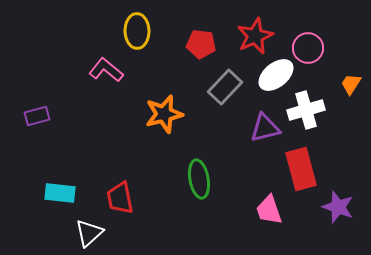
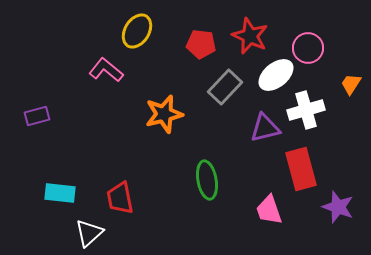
yellow ellipse: rotated 32 degrees clockwise
red star: moved 5 px left; rotated 24 degrees counterclockwise
green ellipse: moved 8 px right, 1 px down
